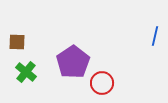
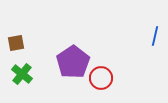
brown square: moved 1 px left, 1 px down; rotated 12 degrees counterclockwise
green cross: moved 4 px left, 2 px down
red circle: moved 1 px left, 5 px up
